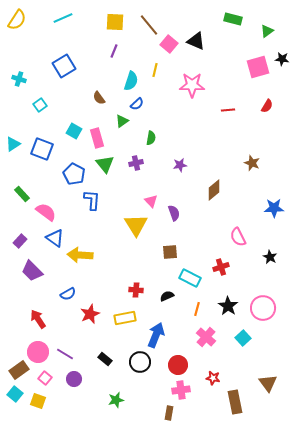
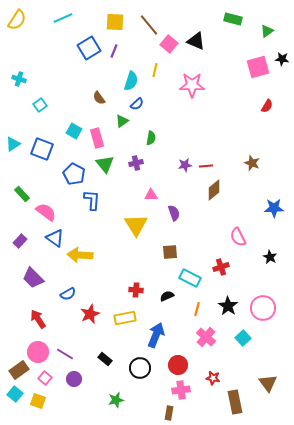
blue square at (64, 66): moved 25 px right, 18 px up
red line at (228, 110): moved 22 px left, 56 px down
purple star at (180, 165): moved 5 px right
pink triangle at (151, 201): moved 6 px up; rotated 48 degrees counterclockwise
purple trapezoid at (32, 271): moved 1 px right, 7 px down
black circle at (140, 362): moved 6 px down
